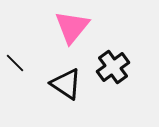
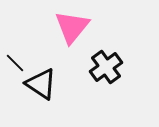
black cross: moved 7 px left
black triangle: moved 25 px left
